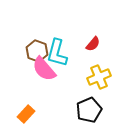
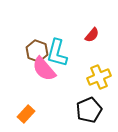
red semicircle: moved 1 px left, 9 px up
